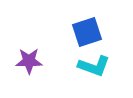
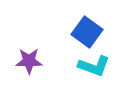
blue square: rotated 36 degrees counterclockwise
